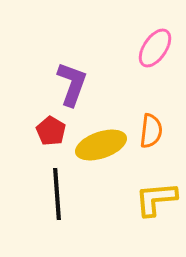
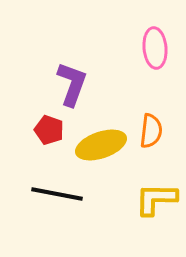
pink ellipse: rotated 39 degrees counterclockwise
red pentagon: moved 2 px left, 1 px up; rotated 12 degrees counterclockwise
black line: rotated 75 degrees counterclockwise
yellow L-shape: rotated 6 degrees clockwise
